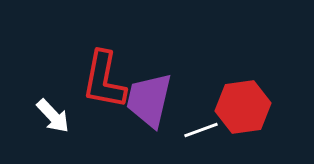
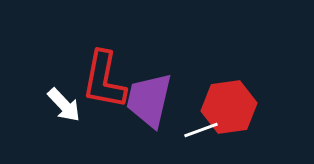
red hexagon: moved 14 px left
white arrow: moved 11 px right, 11 px up
